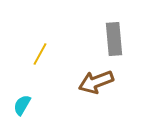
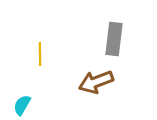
gray rectangle: rotated 12 degrees clockwise
yellow line: rotated 30 degrees counterclockwise
